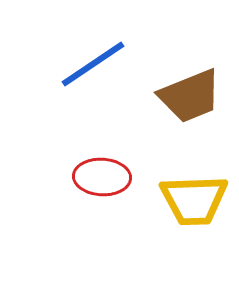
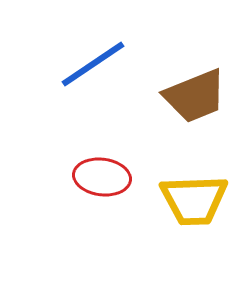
brown trapezoid: moved 5 px right
red ellipse: rotated 4 degrees clockwise
